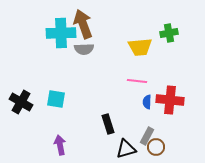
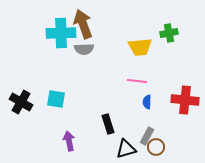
red cross: moved 15 px right
purple arrow: moved 9 px right, 4 px up
